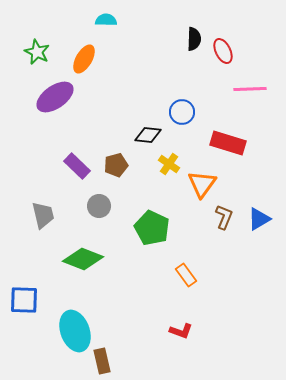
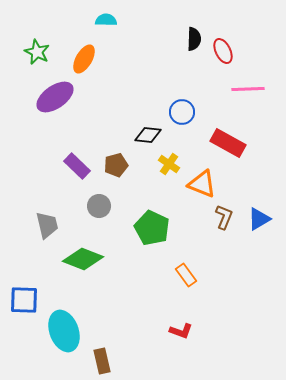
pink line: moved 2 px left
red rectangle: rotated 12 degrees clockwise
orange triangle: rotated 44 degrees counterclockwise
gray trapezoid: moved 4 px right, 10 px down
cyan ellipse: moved 11 px left
